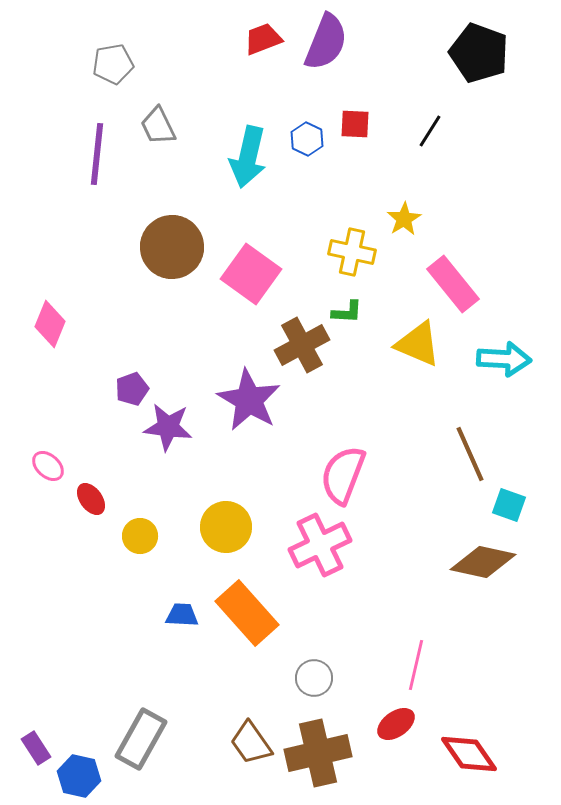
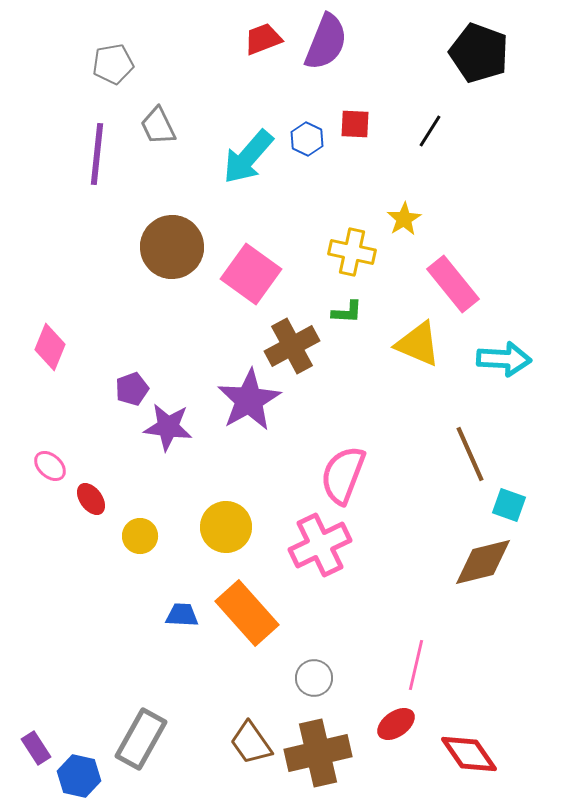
cyan arrow at (248, 157): rotated 28 degrees clockwise
pink diamond at (50, 324): moved 23 px down
brown cross at (302, 345): moved 10 px left, 1 px down
purple star at (249, 400): rotated 12 degrees clockwise
pink ellipse at (48, 466): moved 2 px right
brown diamond at (483, 562): rotated 26 degrees counterclockwise
